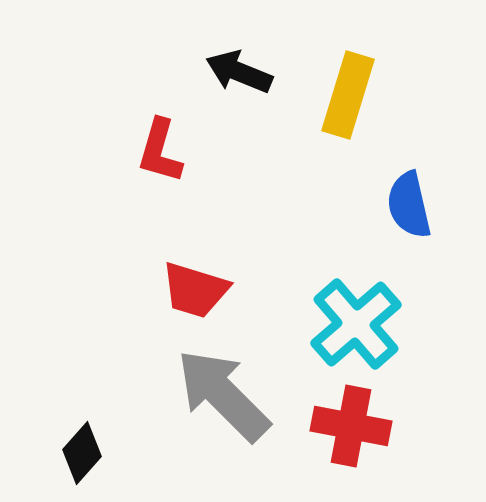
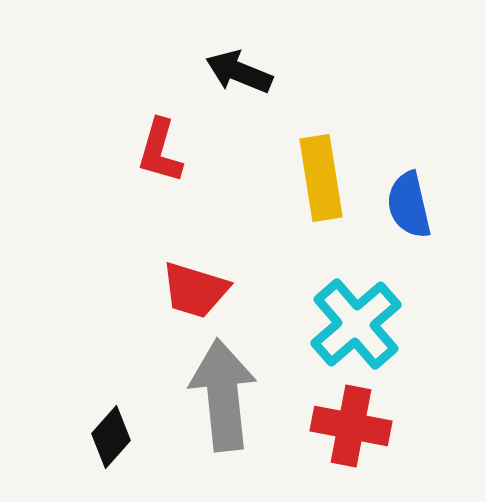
yellow rectangle: moved 27 px left, 83 px down; rotated 26 degrees counterclockwise
gray arrow: rotated 39 degrees clockwise
black diamond: moved 29 px right, 16 px up
